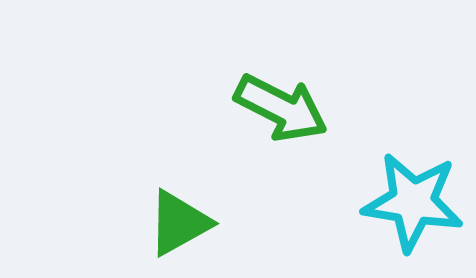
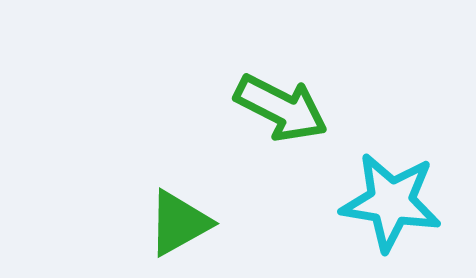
cyan star: moved 22 px left
